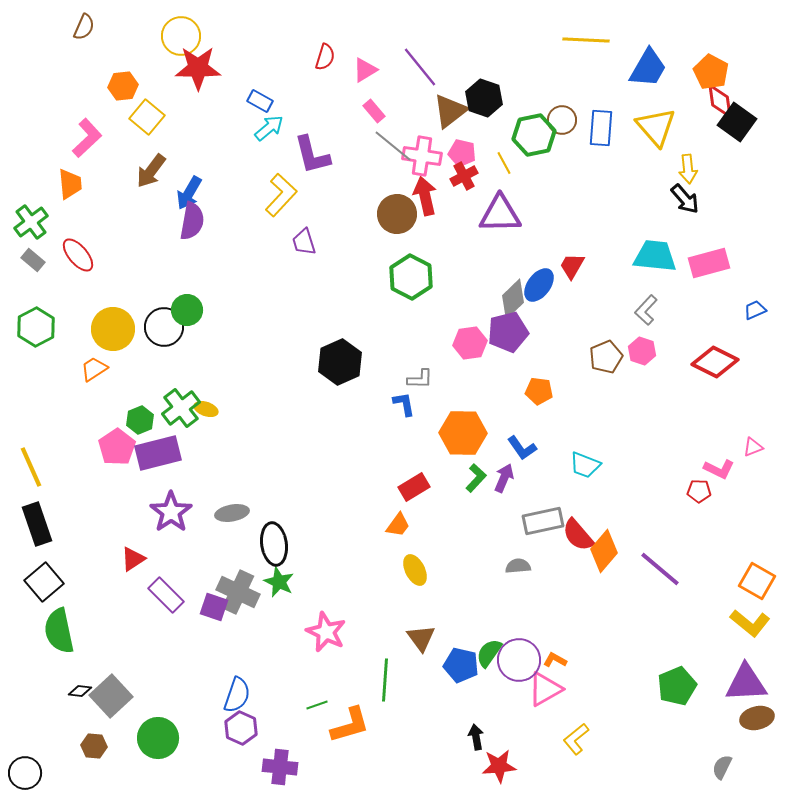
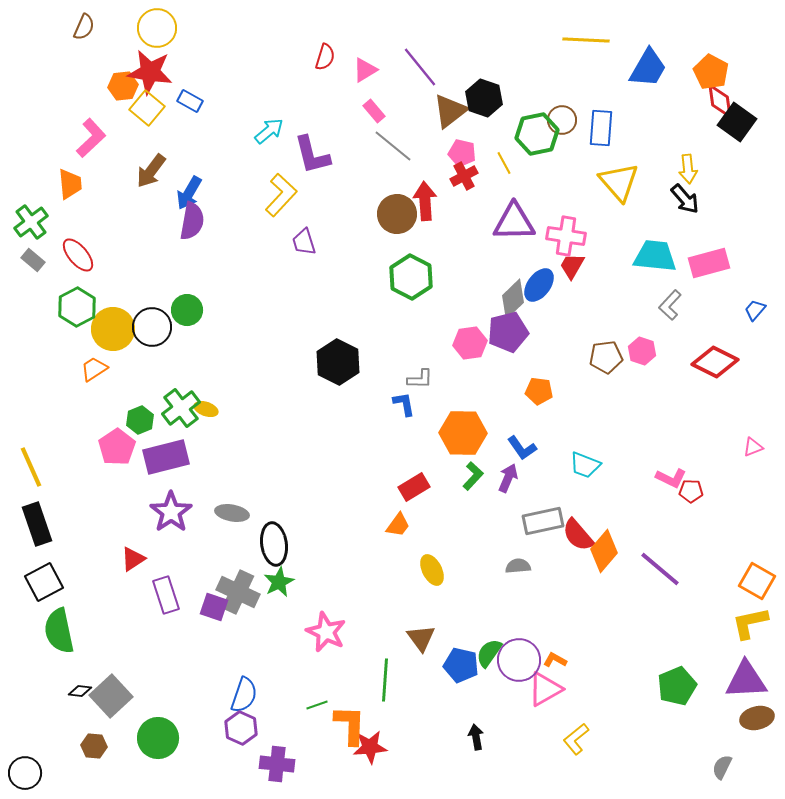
yellow circle at (181, 36): moved 24 px left, 8 px up
red star at (198, 68): moved 48 px left, 4 px down; rotated 9 degrees clockwise
blue rectangle at (260, 101): moved 70 px left
yellow square at (147, 117): moved 9 px up
yellow triangle at (656, 127): moved 37 px left, 55 px down
cyan arrow at (269, 128): moved 3 px down
green hexagon at (534, 135): moved 3 px right, 1 px up
pink L-shape at (87, 138): moved 4 px right
pink cross at (422, 156): moved 144 px right, 80 px down
red arrow at (425, 196): moved 5 px down; rotated 9 degrees clockwise
purple triangle at (500, 214): moved 14 px right, 8 px down
gray L-shape at (646, 310): moved 24 px right, 5 px up
blue trapezoid at (755, 310): rotated 25 degrees counterclockwise
green hexagon at (36, 327): moved 41 px right, 20 px up
black circle at (164, 327): moved 12 px left
brown pentagon at (606, 357): rotated 16 degrees clockwise
black hexagon at (340, 362): moved 2 px left; rotated 9 degrees counterclockwise
purple rectangle at (158, 453): moved 8 px right, 4 px down
pink L-shape at (719, 469): moved 48 px left, 9 px down
green L-shape at (476, 478): moved 3 px left, 2 px up
purple arrow at (504, 478): moved 4 px right
red pentagon at (699, 491): moved 8 px left
gray ellipse at (232, 513): rotated 20 degrees clockwise
yellow ellipse at (415, 570): moved 17 px right
black square at (44, 582): rotated 12 degrees clockwise
green star at (279, 582): rotated 20 degrees clockwise
purple rectangle at (166, 595): rotated 27 degrees clockwise
yellow L-shape at (750, 623): rotated 129 degrees clockwise
purple triangle at (746, 683): moved 3 px up
blue semicircle at (237, 695): moved 7 px right
orange L-shape at (350, 725): rotated 72 degrees counterclockwise
red star at (499, 766): moved 129 px left, 19 px up
purple cross at (280, 767): moved 3 px left, 3 px up
